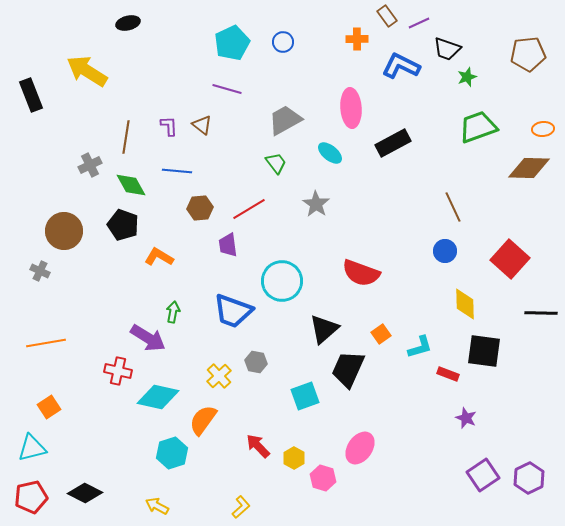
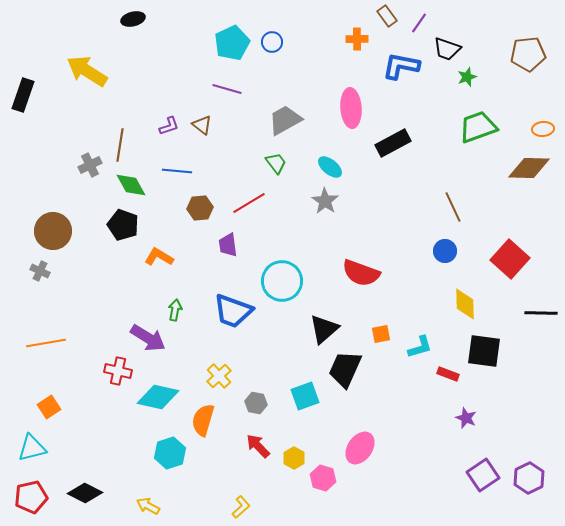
black ellipse at (128, 23): moved 5 px right, 4 px up
purple line at (419, 23): rotated 30 degrees counterclockwise
blue circle at (283, 42): moved 11 px left
blue L-shape at (401, 66): rotated 15 degrees counterclockwise
black rectangle at (31, 95): moved 8 px left; rotated 40 degrees clockwise
purple L-shape at (169, 126): rotated 75 degrees clockwise
brown line at (126, 137): moved 6 px left, 8 px down
cyan ellipse at (330, 153): moved 14 px down
gray star at (316, 204): moved 9 px right, 3 px up
red line at (249, 209): moved 6 px up
brown circle at (64, 231): moved 11 px left
green arrow at (173, 312): moved 2 px right, 2 px up
orange square at (381, 334): rotated 24 degrees clockwise
gray hexagon at (256, 362): moved 41 px down
black trapezoid at (348, 369): moved 3 px left
orange semicircle at (203, 420): rotated 20 degrees counterclockwise
cyan hexagon at (172, 453): moved 2 px left
yellow arrow at (157, 506): moved 9 px left
